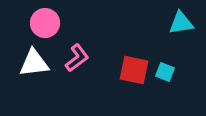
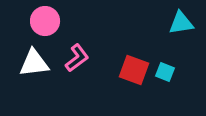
pink circle: moved 2 px up
red square: rotated 8 degrees clockwise
